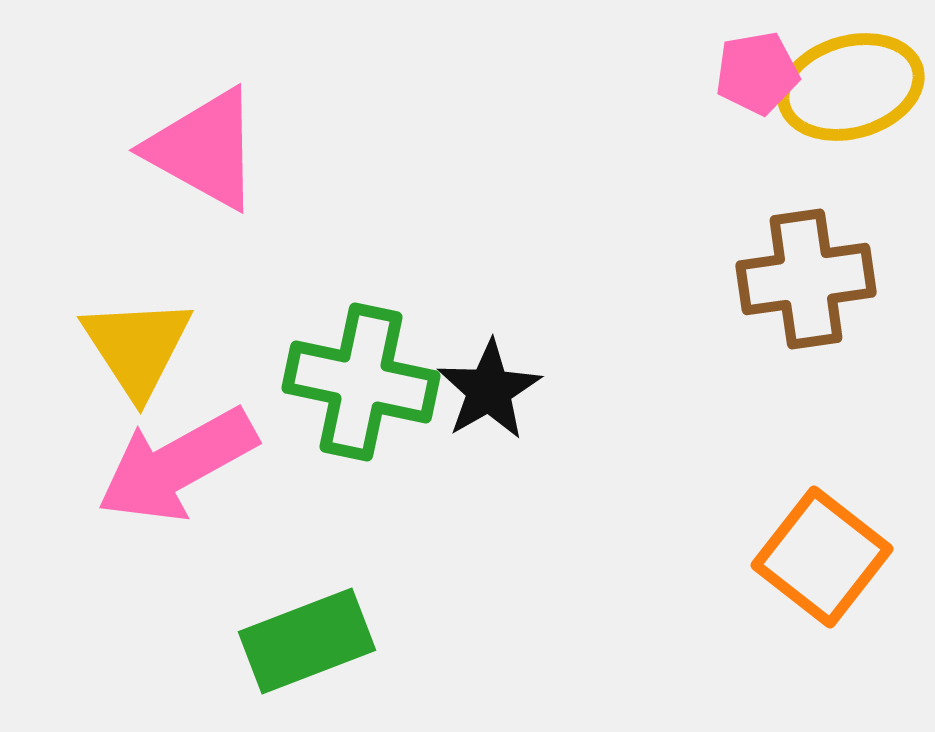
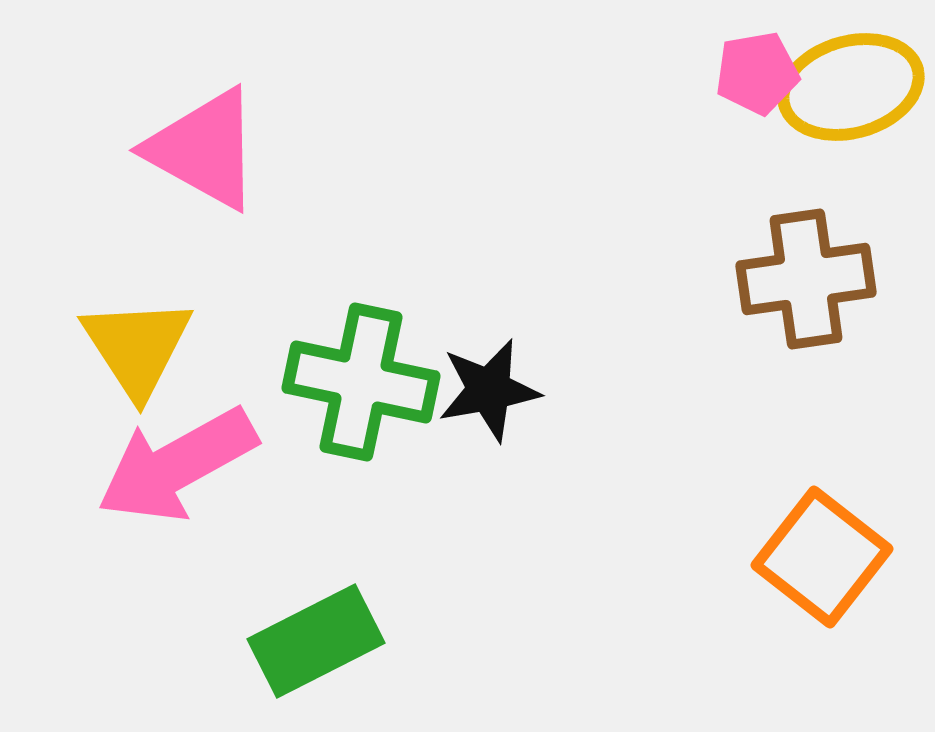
black star: rotated 20 degrees clockwise
green rectangle: moved 9 px right; rotated 6 degrees counterclockwise
